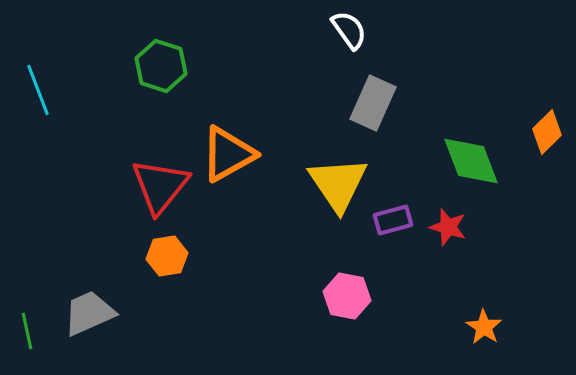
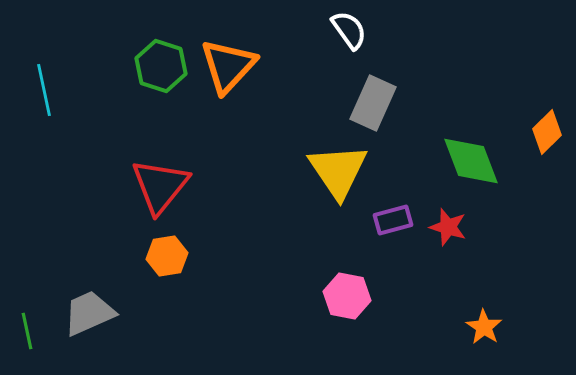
cyan line: moved 6 px right; rotated 9 degrees clockwise
orange triangle: moved 88 px up; rotated 18 degrees counterclockwise
yellow triangle: moved 13 px up
